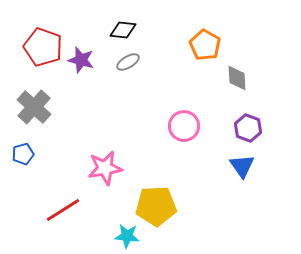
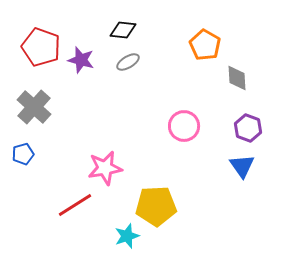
red pentagon: moved 2 px left
red line: moved 12 px right, 5 px up
cyan star: rotated 25 degrees counterclockwise
